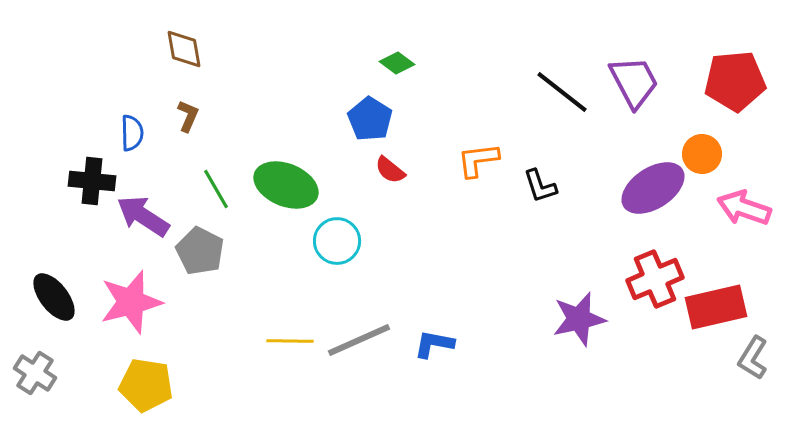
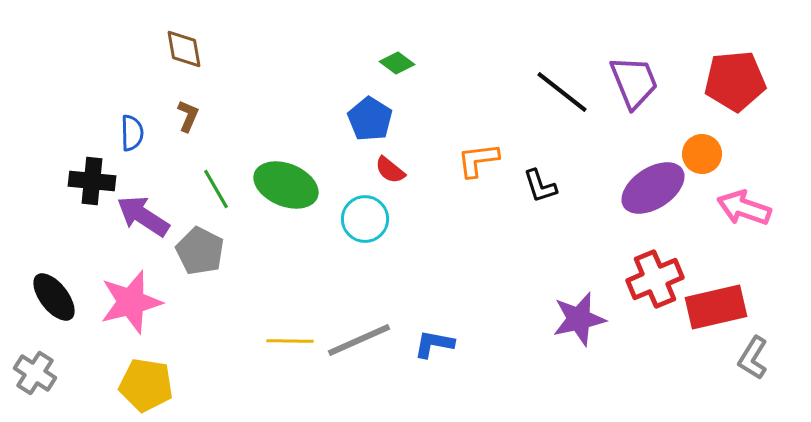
purple trapezoid: rotated 6 degrees clockwise
cyan circle: moved 28 px right, 22 px up
